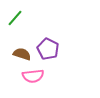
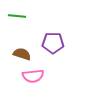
green line: moved 2 px right, 2 px up; rotated 54 degrees clockwise
purple pentagon: moved 5 px right, 6 px up; rotated 25 degrees counterclockwise
